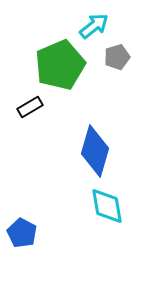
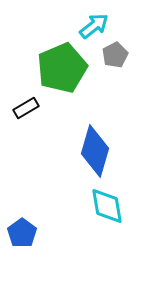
gray pentagon: moved 2 px left, 2 px up; rotated 10 degrees counterclockwise
green pentagon: moved 2 px right, 3 px down
black rectangle: moved 4 px left, 1 px down
blue pentagon: rotated 8 degrees clockwise
